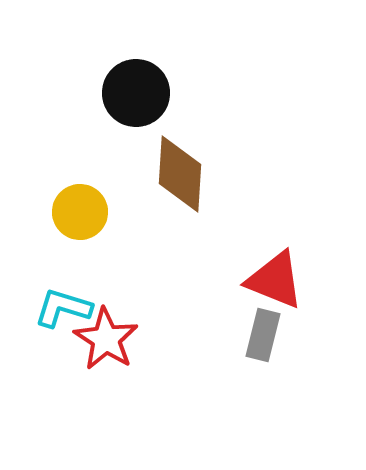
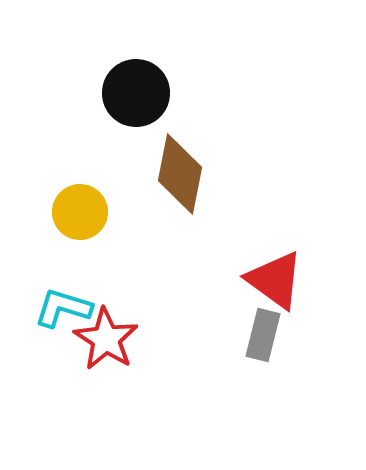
brown diamond: rotated 8 degrees clockwise
red triangle: rotated 14 degrees clockwise
